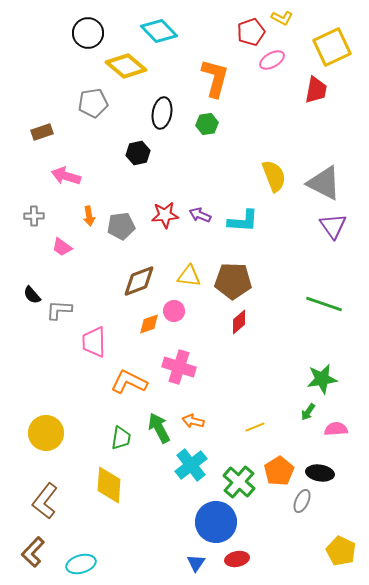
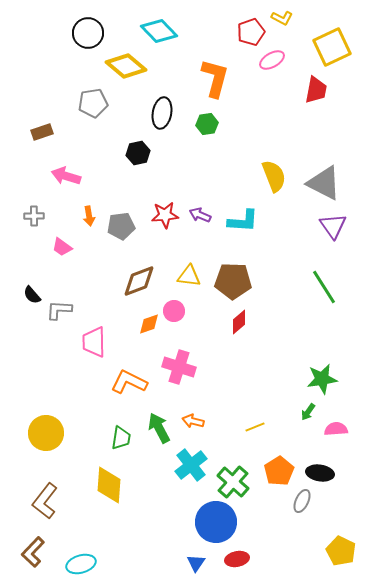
green line at (324, 304): moved 17 px up; rotated 39 degrees clockwise
green cross at (239, 482): moved 6 px left
